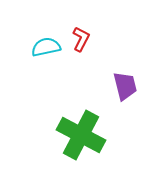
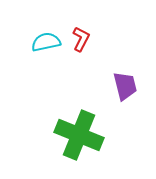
cyan semicircle: moved 5 px up
green cross: moved 2 px left; rotated 6 degrees counterclockwise
